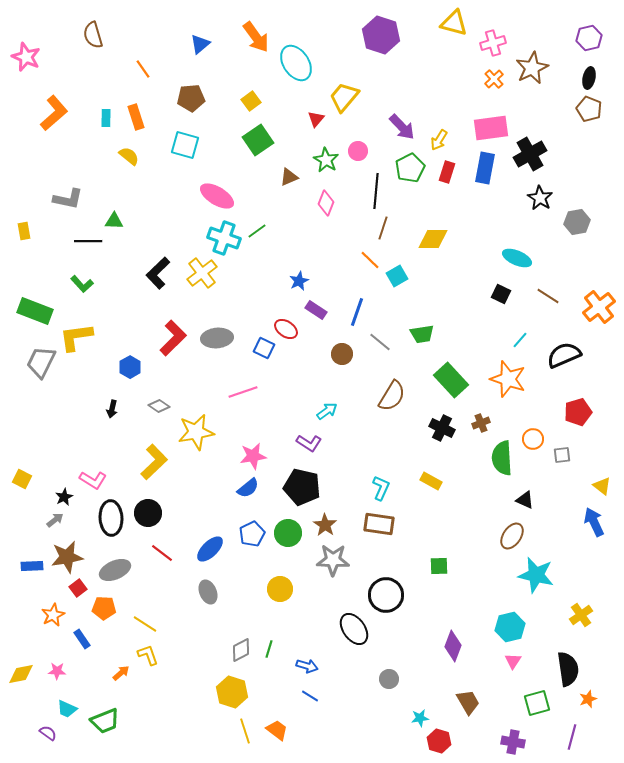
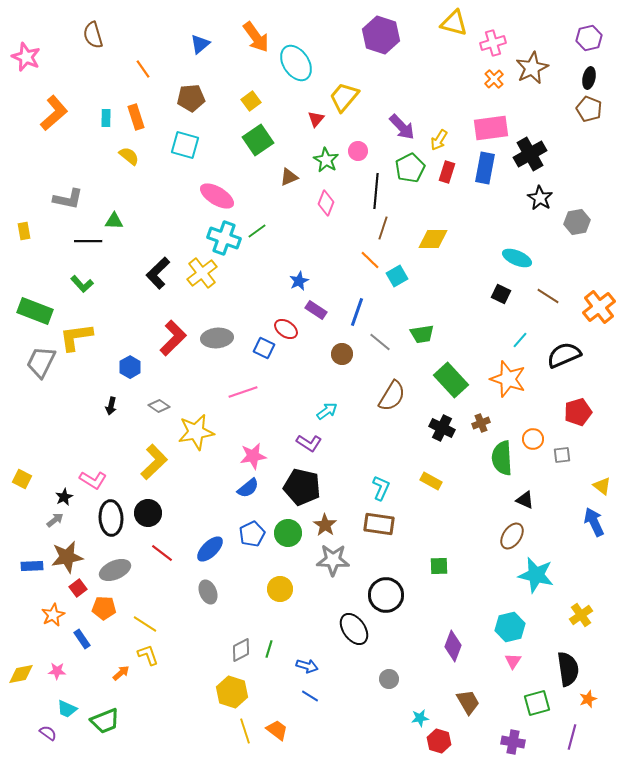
black arrow at (112, 409): moved 1 px left, 3 px up
